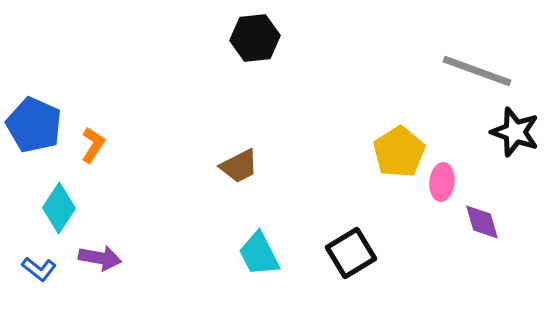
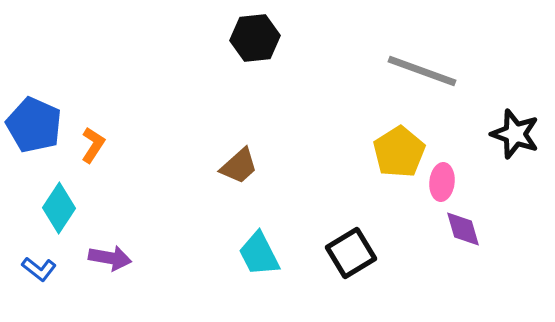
gray line: moved 55 px left
black star: moved 2 px down
brown trapezoid: rotated 15 degrees counterclockwise
purple diamond: moved 19 px left, 7 px down
purple arrow: moved 10 px right
